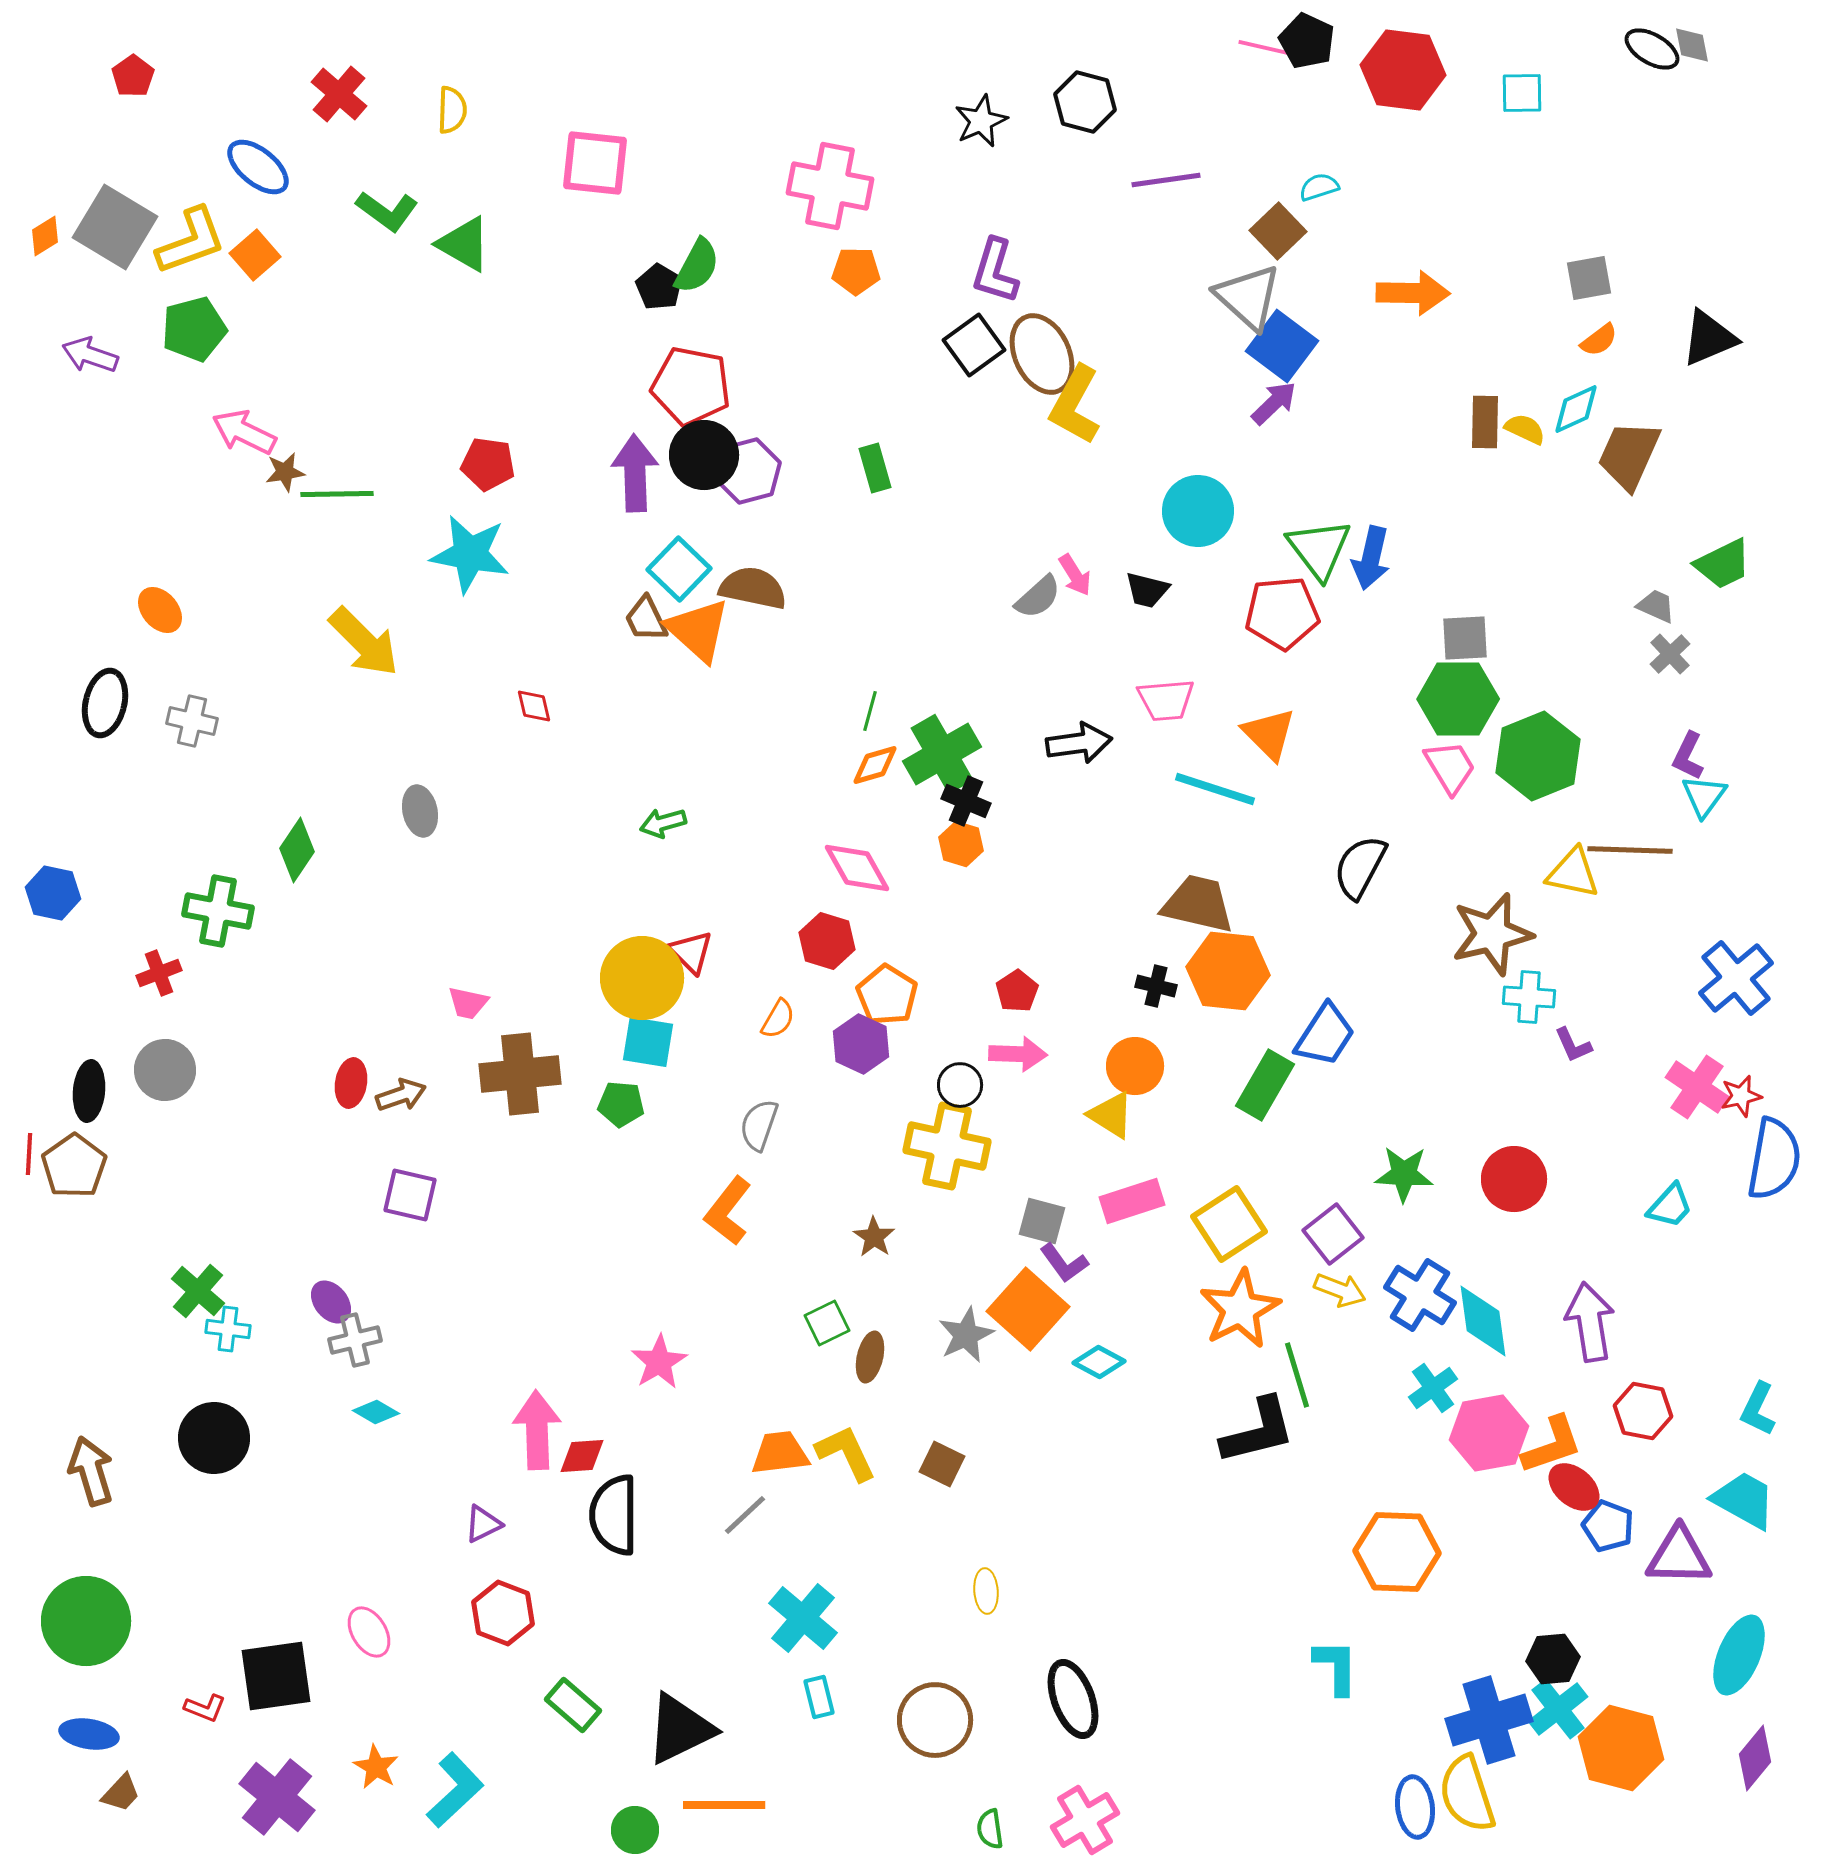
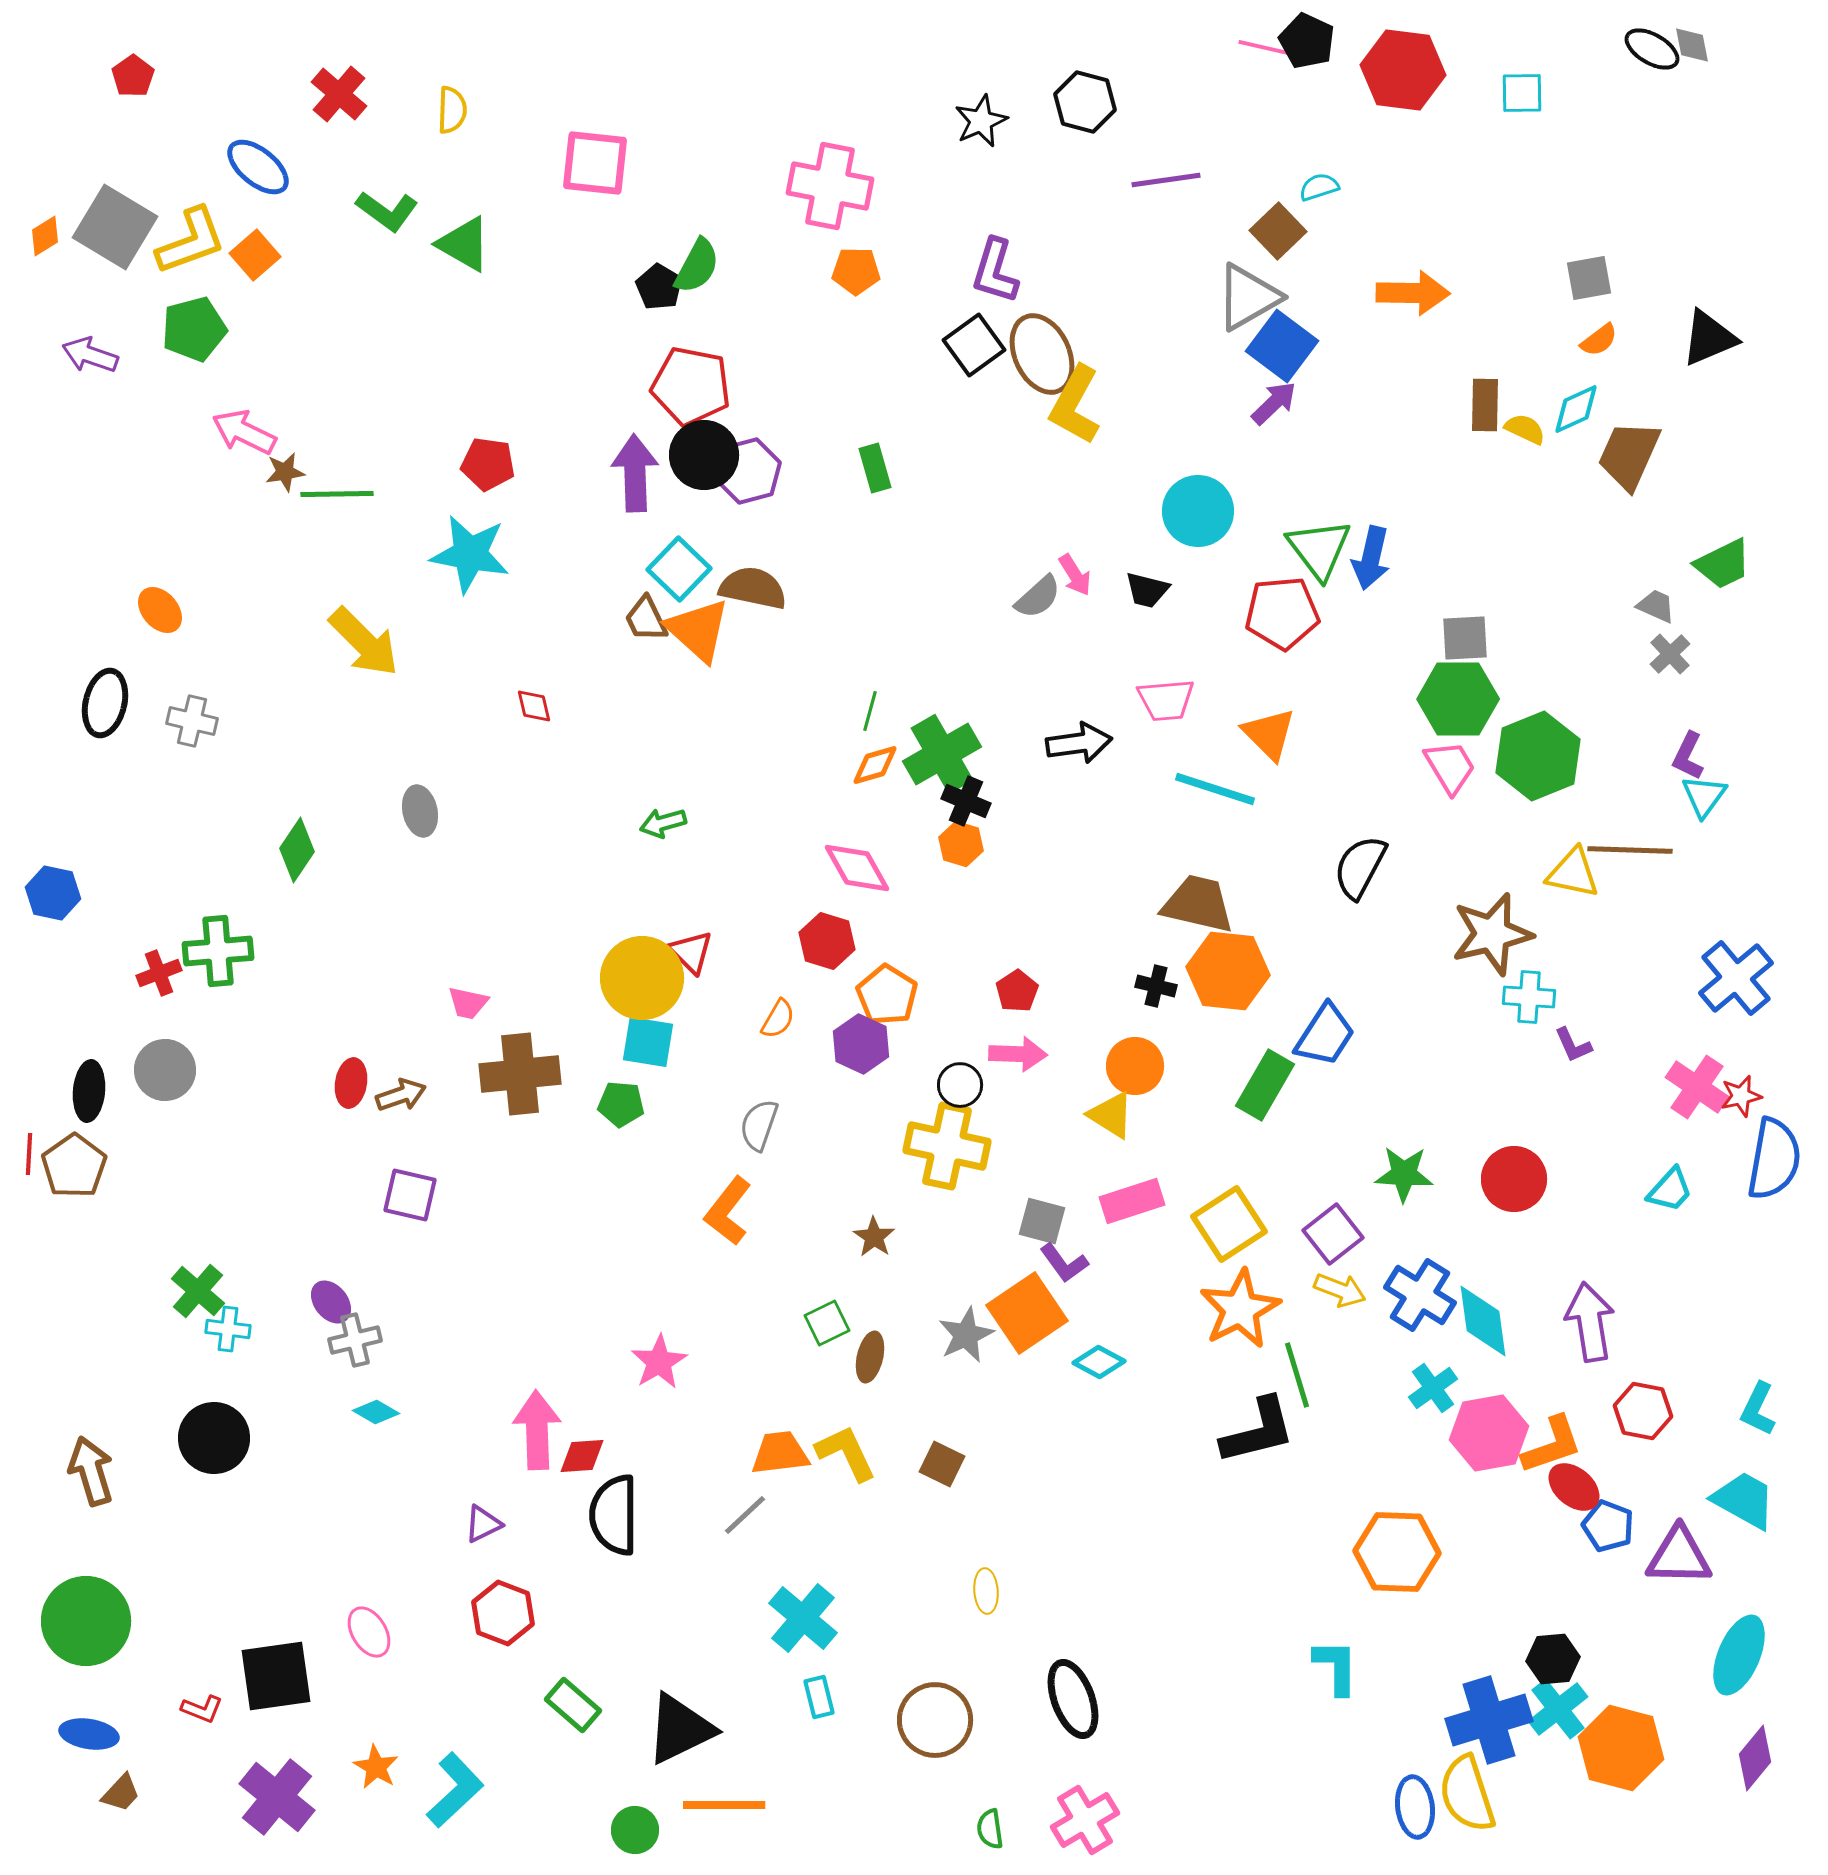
gray triangle at (1248, 297): rotated 48 degrees clockwise
brown rectangle at (1485, 422): moved 17 px up
green cross at (218, 911): moved 40 px down; rotated 16 degrees counterclockwise
cyan trapezoid at (1670, 1206): moved 16 px up
orange square at (1028, 1309): moved 1 px left, 4 px down; rotated 14 degrees clockwise
red L-shape at (205, 1708): moved 3 px left, 1 px down
